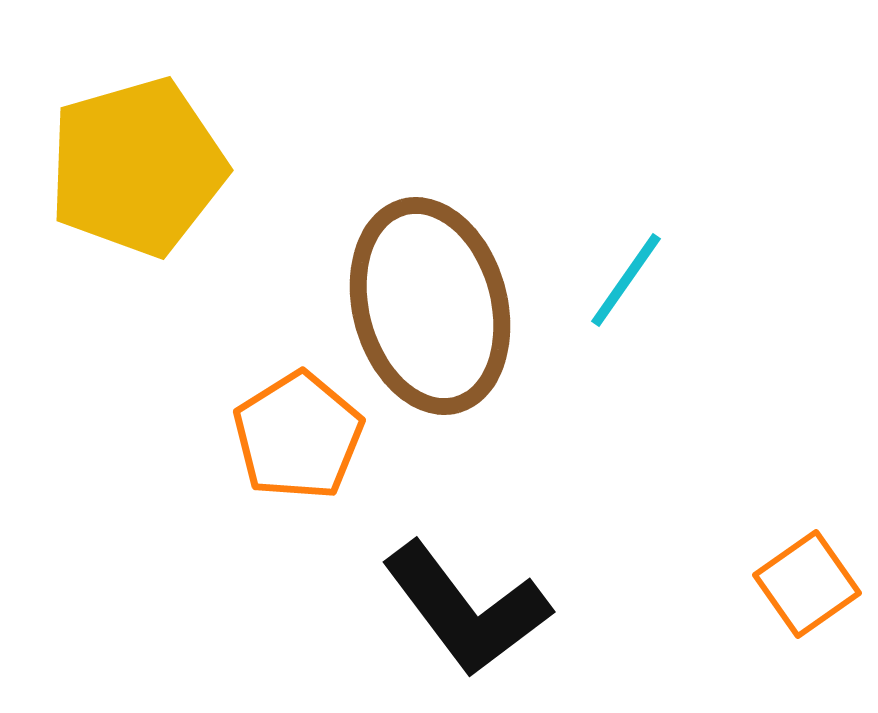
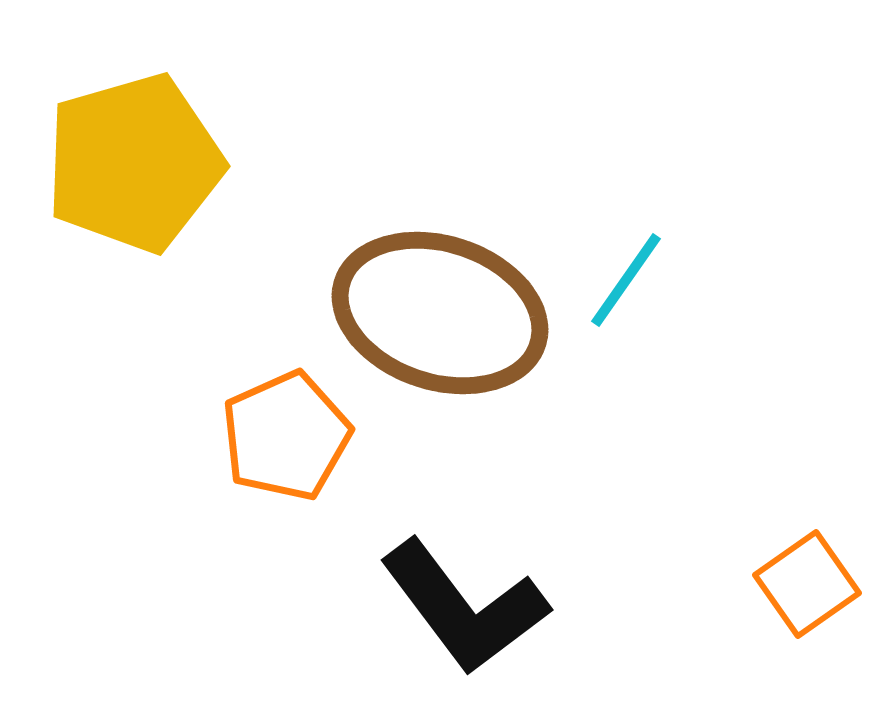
yellow pentagon: moved 3 px left, 4 px up
brown ellipse: moved 10 px right, 7 px down; rotated 57 degrees counterclockwise
orange pentagon: moved 12 px left; rotated 8 degrees clockwise
black L-shape: moved 2 px left, 2 px up
